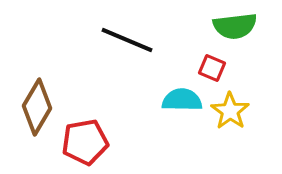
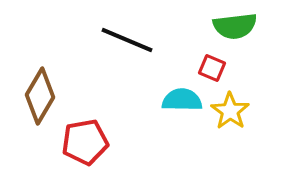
brown diamond: moved 3 px right, 11 px up
